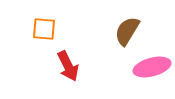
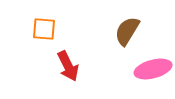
pink ellipse: moved 1 px right, 2 px down
